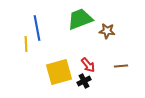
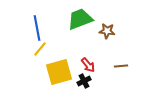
yellow line: moved 14 px right, 5 px down; rotated 42 degrees clockwise
